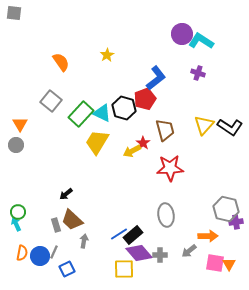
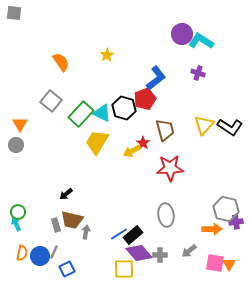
brown trapezoid at (72, 220): rotated 30 degrees counterclockwise
orange arrow at (208, 236): moved 4 px right, 7 px up
gray arrow at (84, 241): moved 2 px right, 9 px up
